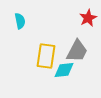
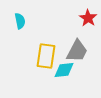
red star: rotated 12 degrees counterclockwise
